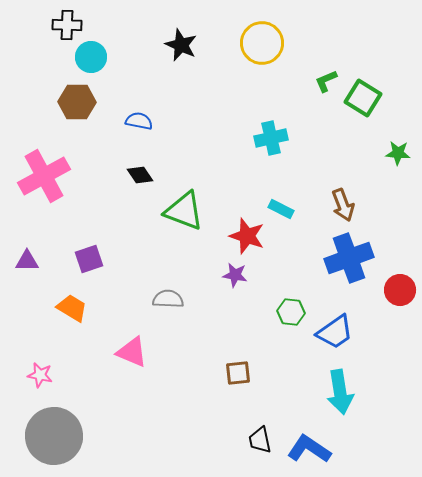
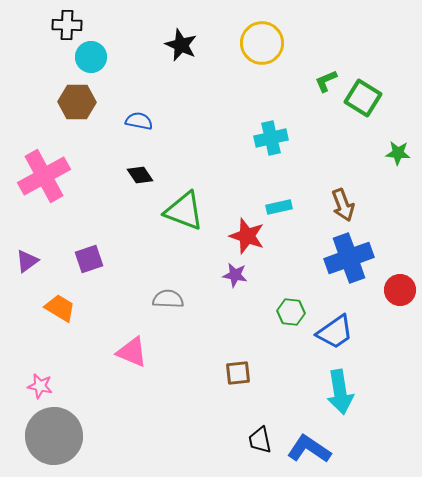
cyan rectangle: moved 2 px left, 2 px up; rotated 40 degrees counterclockwise
purple triangle: rotated 35 degrees counterclockwise
orange trapezoid: moved 12 px left
pink star: moved 11 px down
